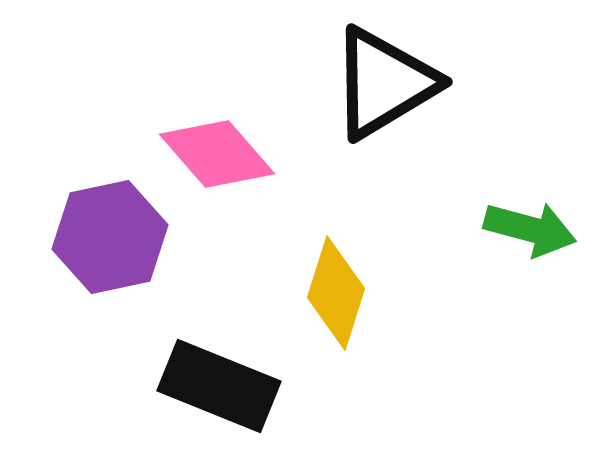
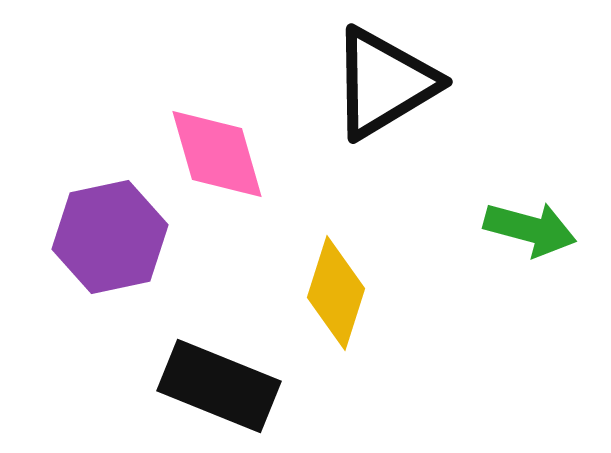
pink diamond: rotated 25 degrees clockwise
